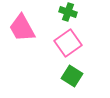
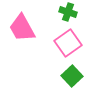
green square: rotated 15 degrees clockwise
